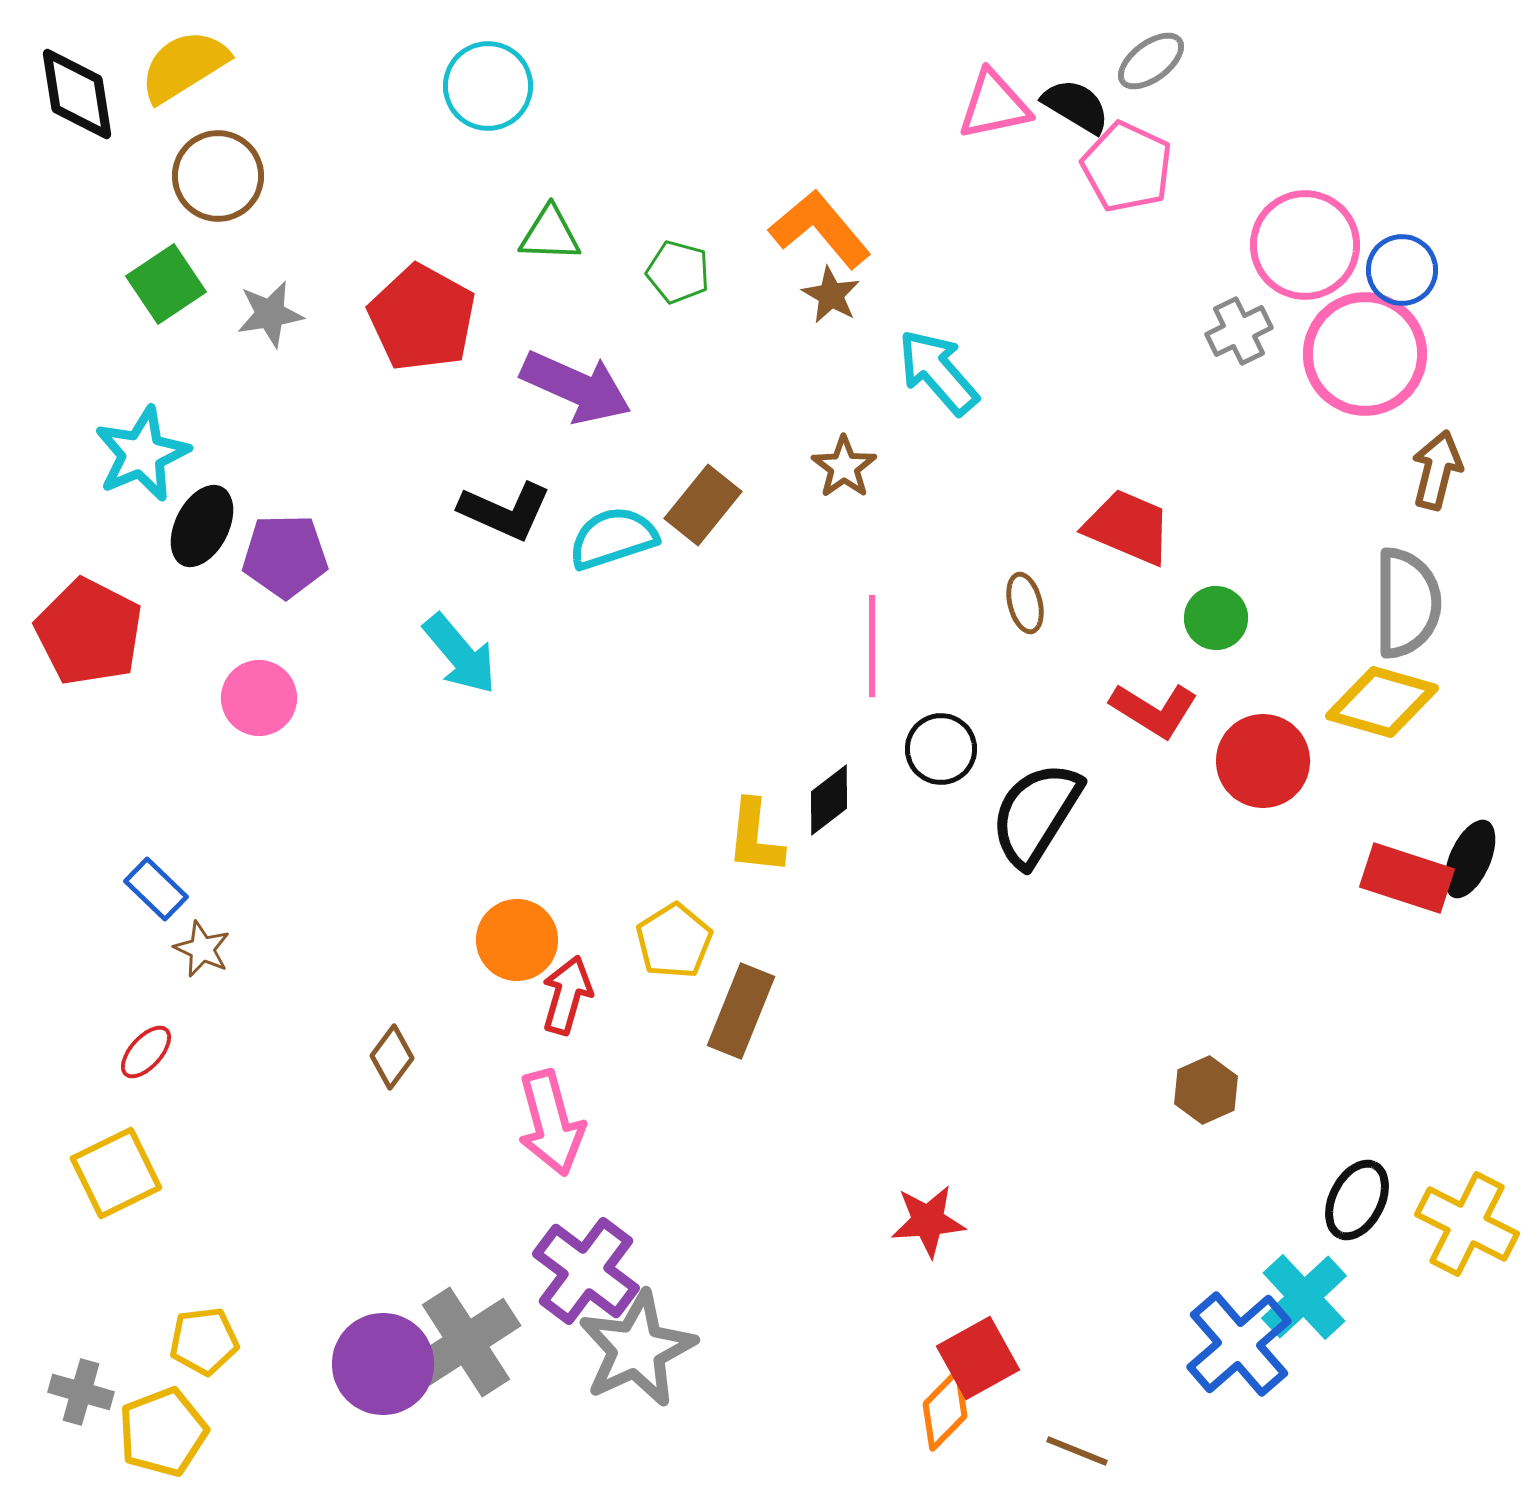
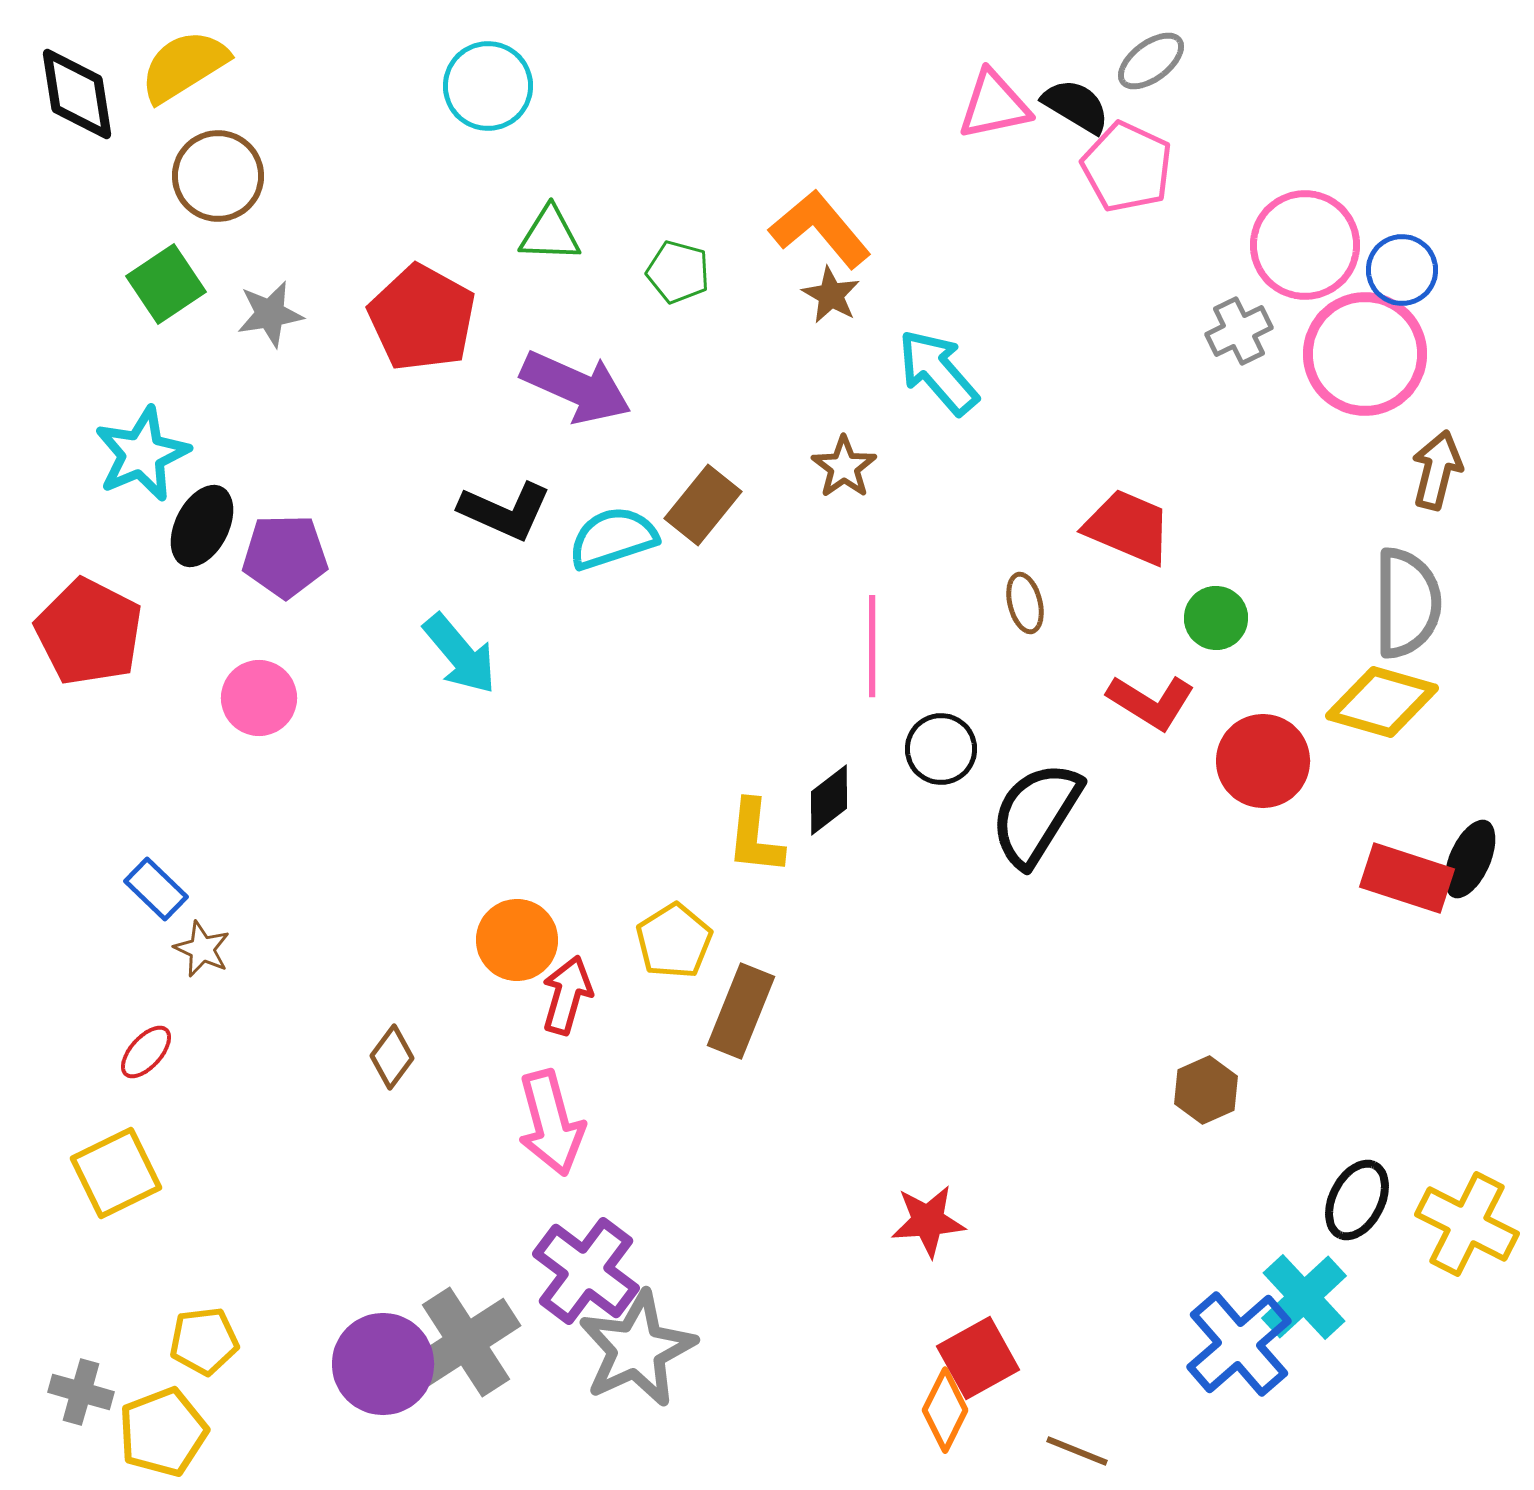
red L-shape at (1154, 710): moved 3 px left, 8 px up
orange diamond at (945, 1410): rotated 18 degrees counterclockwise
